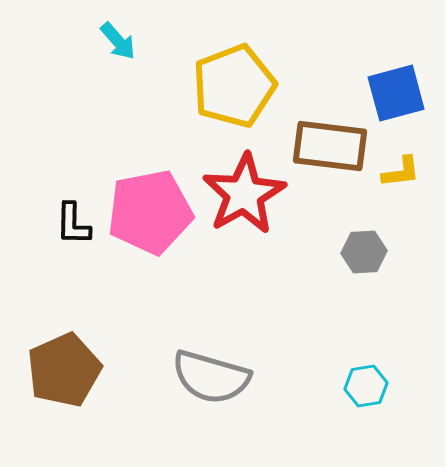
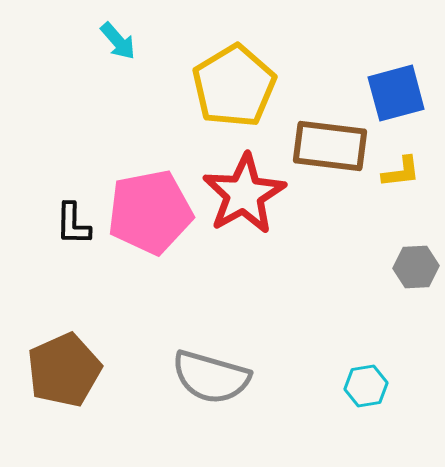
yellow pentagon: rotated 10 degrees counterclockwise
gray hexagon: moved 52 px right, 15 px down
